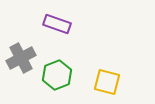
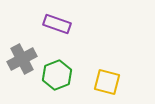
gray cross: moved 1 px right, 1 px down
